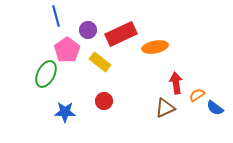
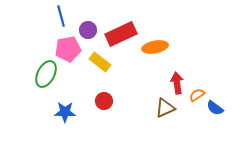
blue line: moved 5 px right
pink pentagon: moved 1 px right, 1 px up; rotated 25 degrees clockwise
red arrow: moved 1 px right
